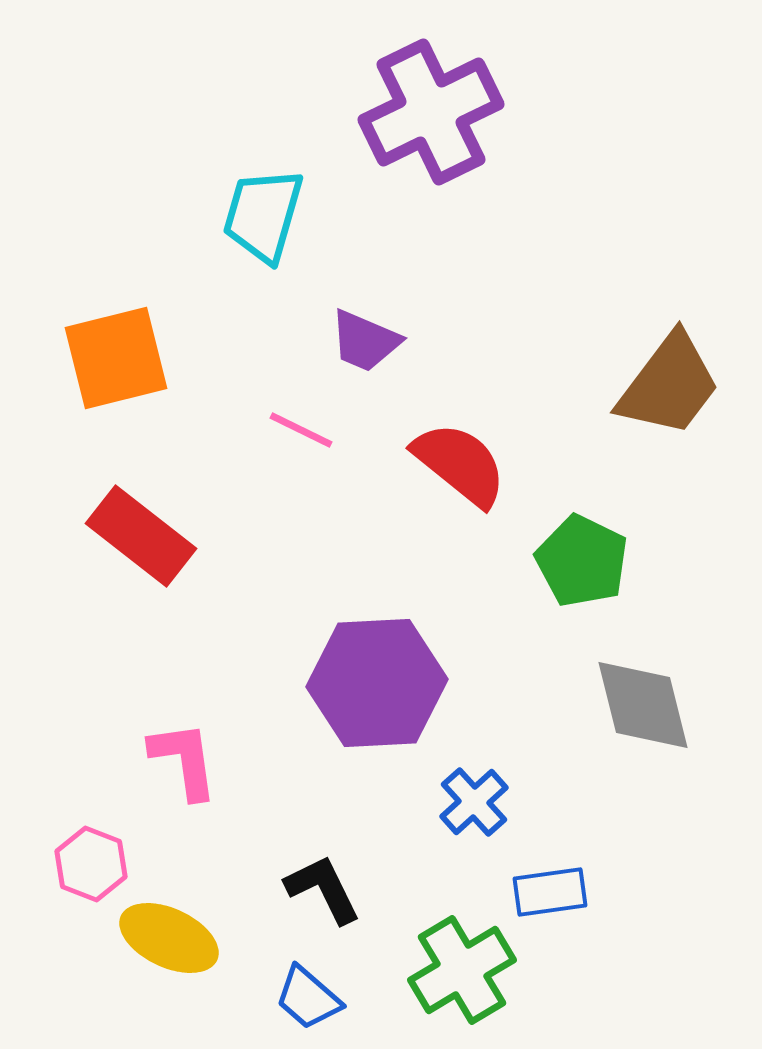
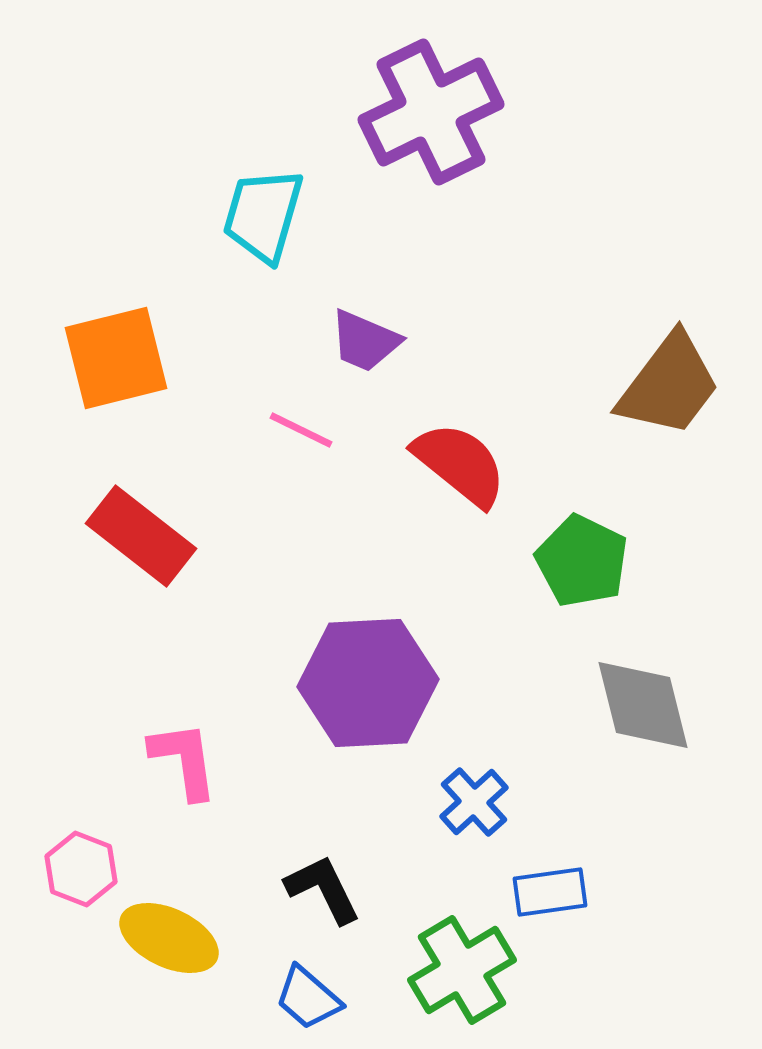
purple hexagon: moved 9 px left
pink hexagon: moved 10 px left, 5 px down
